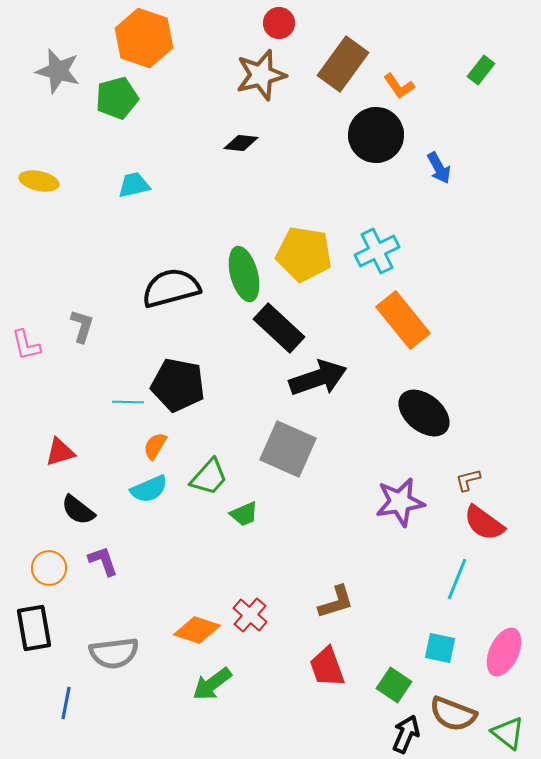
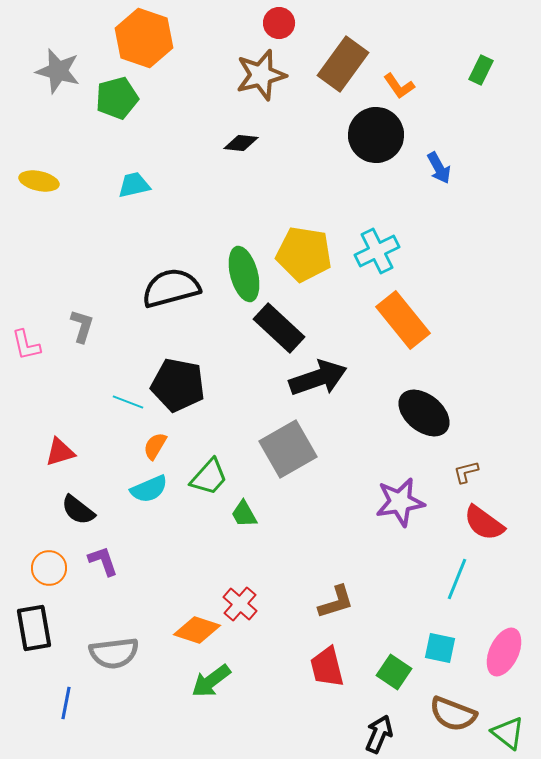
green rectangle at (481, 70): rotated 12 degrees counterclockwise
cyan line at (128, 402): rotated 20 degrees clockwise
gray square at (288, 449): rotated 36 degrees clockwise
brown L-shape at (468, 480): moved 2 px left, 8 px up
green trapezoid at (244, 514): rotated 84 degrees clockwise
red cross at (250, 615): moved 10 px left, 11 px up
red trapezoid at (327, 667): rotated 6 degrees clockwise
green arrow at (212, 684): moved 1 px left, 3 px up
green square at (394, 685): moved 13 px up
black arrow at (406, 734): moved 27 px left
